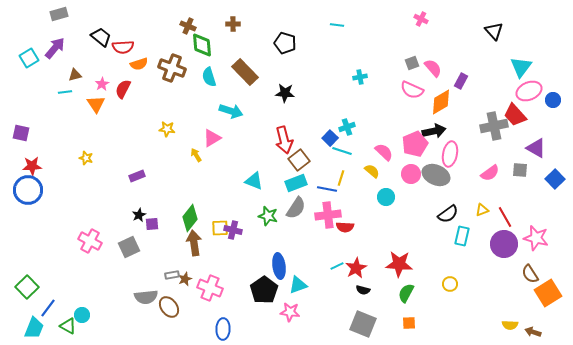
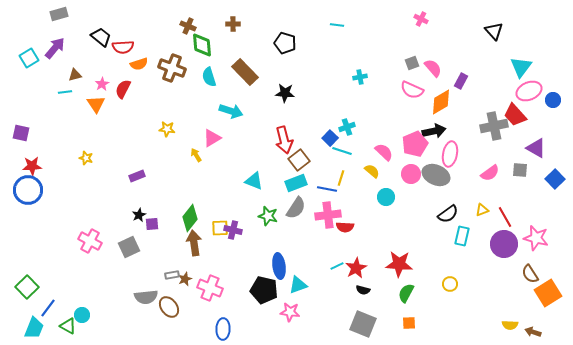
black pentagon at (264, 290): rotated 24 degrees counterclockwise
